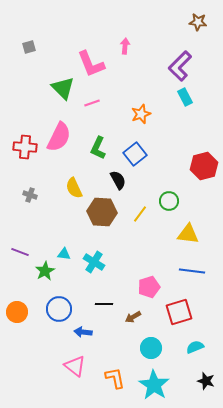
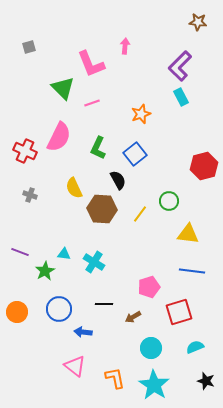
cyan rectangle: moved 4 px left
red cross: moved 4 px down; rotated 20 degrees clockwise
brown hexagon: moved 3 px up
